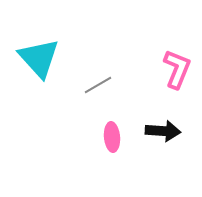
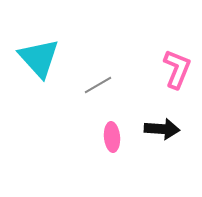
black arrow: moved 1 px left, 2 px up
